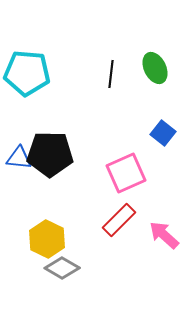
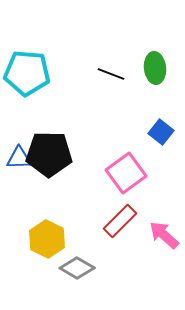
green ellipse: rotated 20 degrees clockwise
black line: rotated 76 degrees counterclockwise
blue square: moved 2 px left, 1 px up
black pentagon: moved 1 px left
blue triangle: rotated 8 degrees counterclockwise
pink square: rotated 12 degrees counterclockwise
red rectangle: moved 1 px right, 1 px down
gray diamond: moved 15 px right
